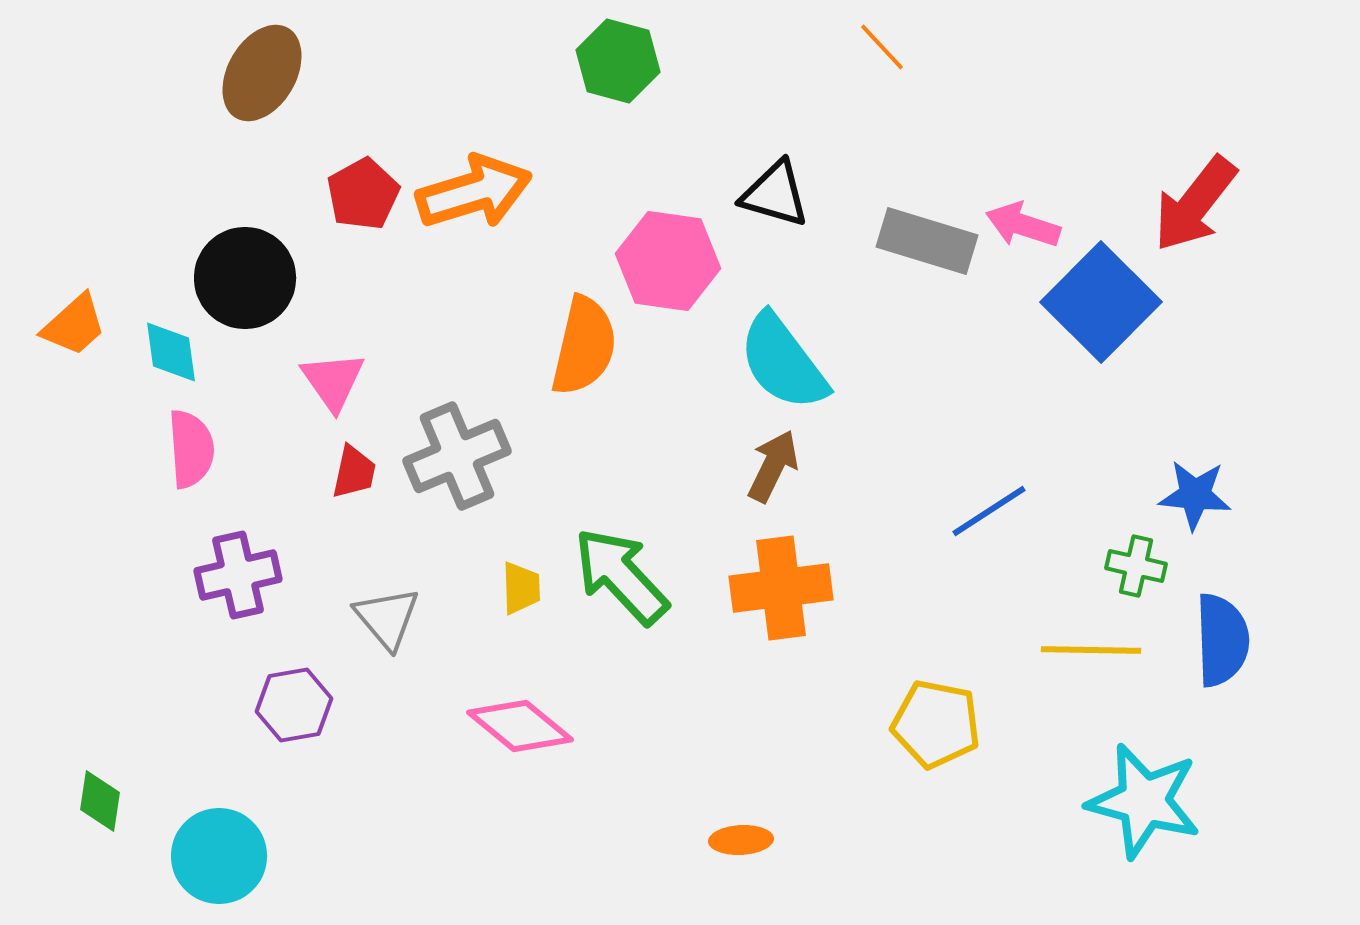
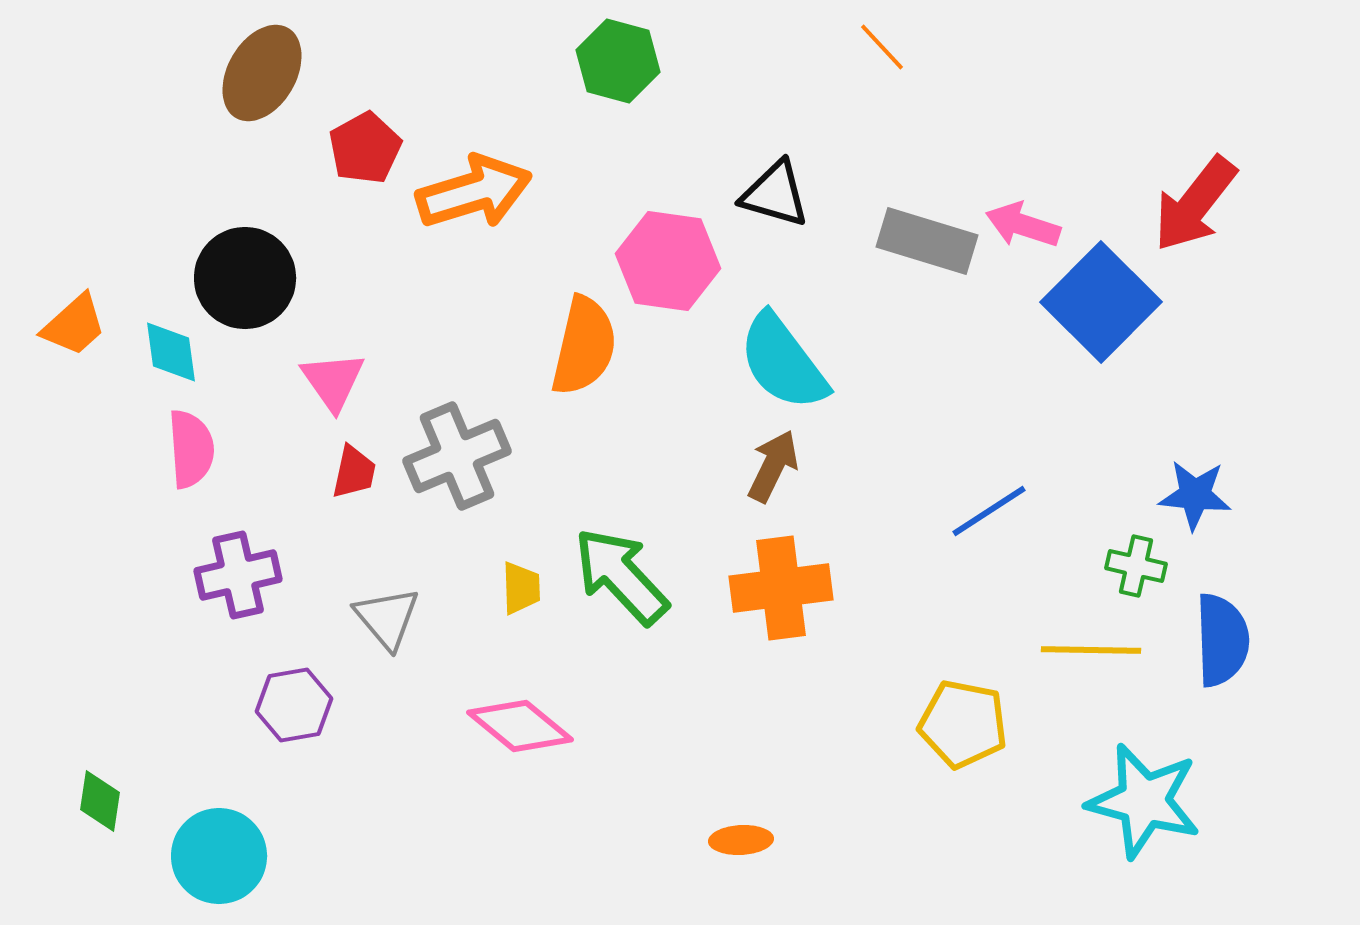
red pentagon: moved 2 px right, 46 px up
yellow pentagon: moved 27 px right
